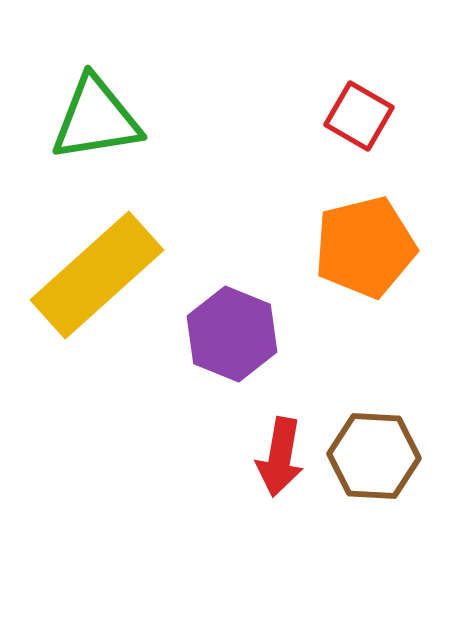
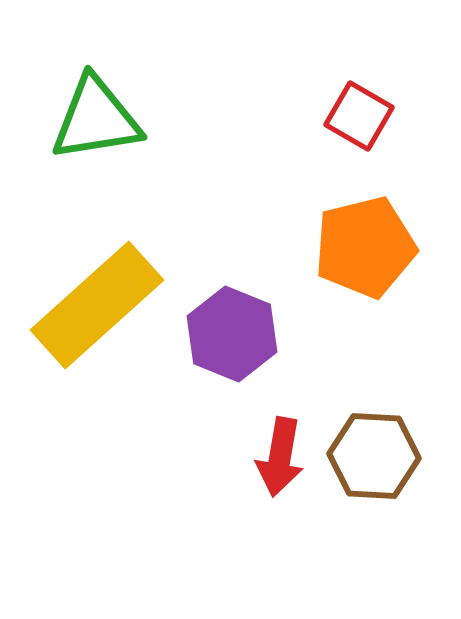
yellow rectangle: moved 30 px down
